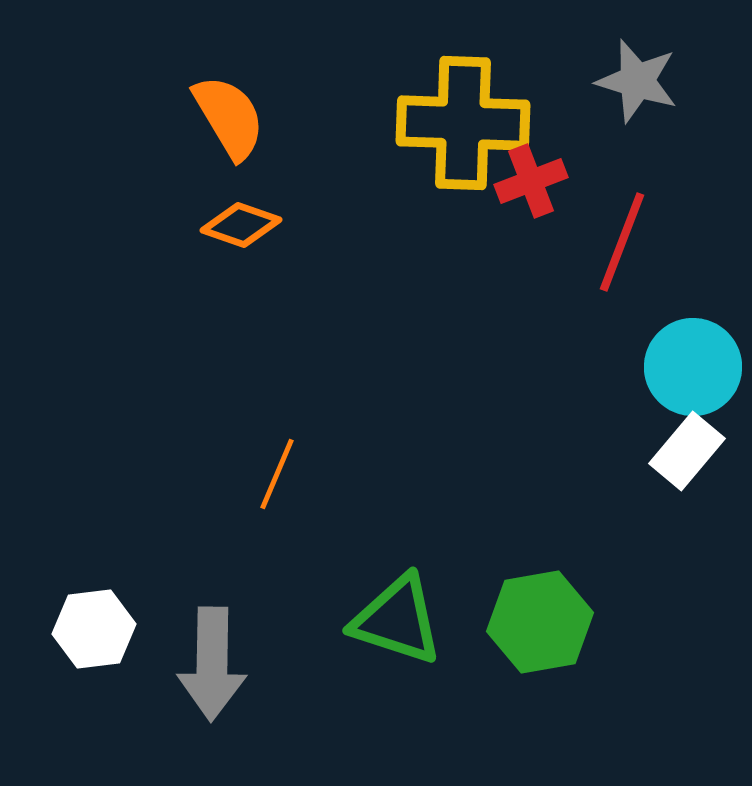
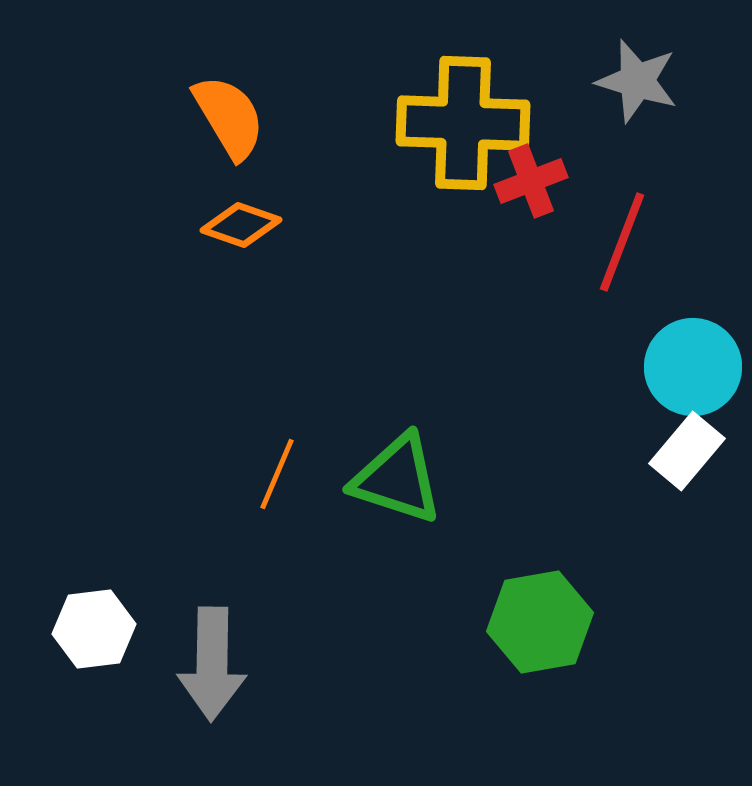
green triangle: moved 141 px up
